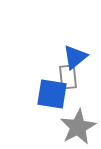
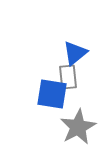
blue triangle: moved 4 px up
